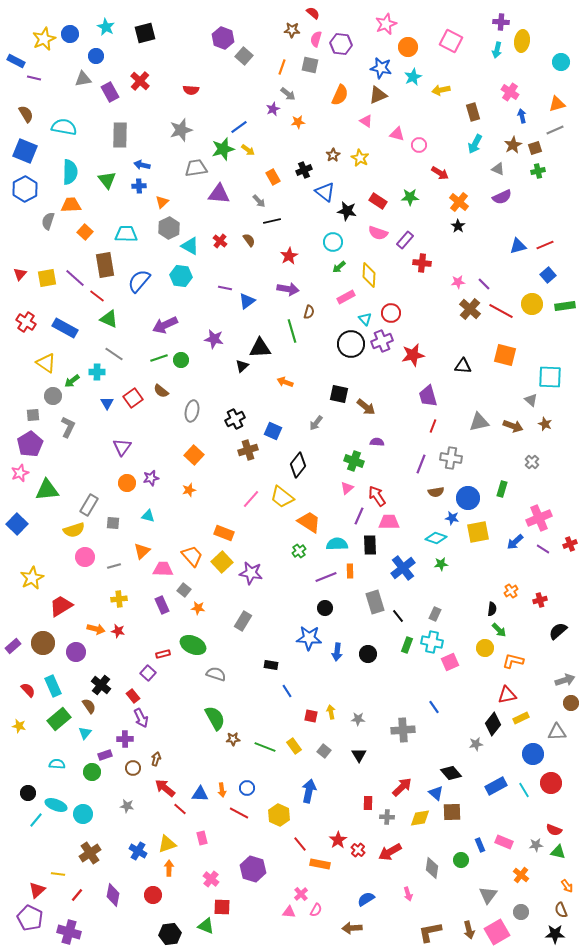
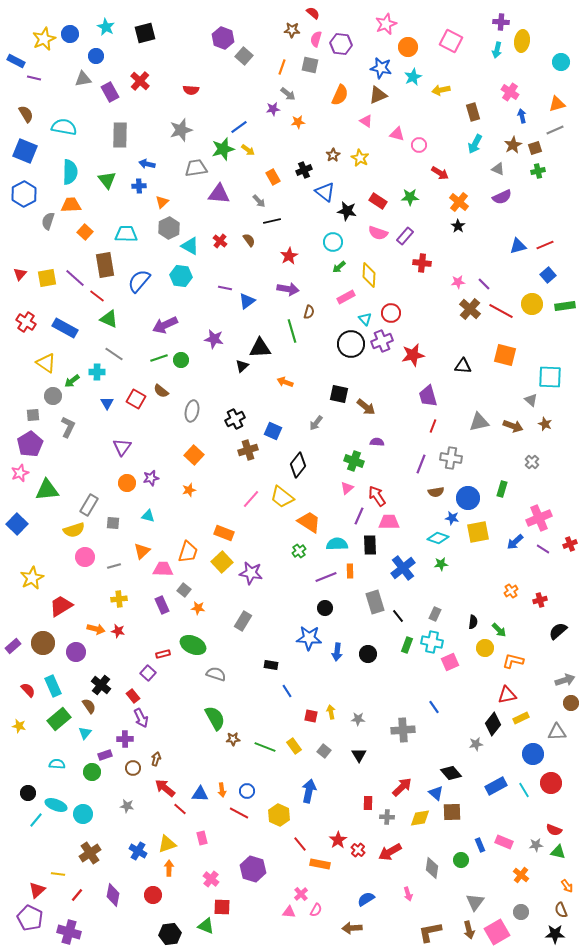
purple star at (273, 109): rotated 16 degrees clockwise
blue arrow at (142, 165): moved 5 px right, 1 px up
blue hexagon at (25, 189): moved 1 px left, 5 px down
purple rectangle at (405, 240): moved 4 px up
red square at (133, 398): moved 3 px right, 1 px down; rotated 24 degrees counterclockwise
cyan diamond at (436, 538): moved 2 px right
orange trapezoid at (192, 556): moved 4 px left, 4 px up; rotated 60 degrees clockwise
black semicircle at (492, 609): moved 19 px left, 13 px down
blue circle at (247, 788): moved 3 px down
gray triangle at (488, 895): moved 13 px left, 7 px down
